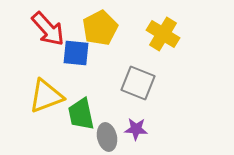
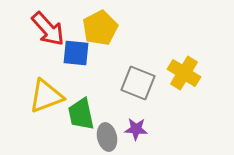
yellow cross: moved 21 px right, 39 px down
